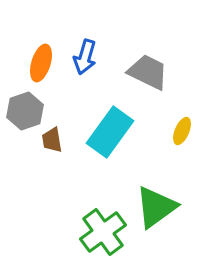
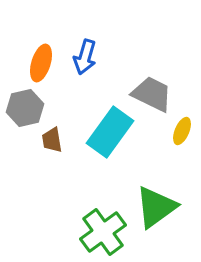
gray trapezoid: moved 4 px right, 22 px down
gray hexagon: moved 3 px up; rotated 6 degrees clockwise
